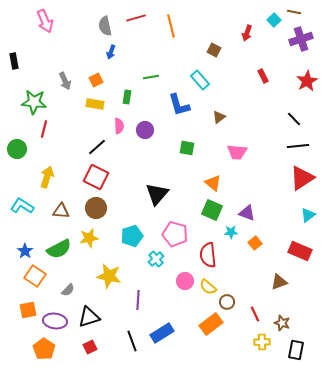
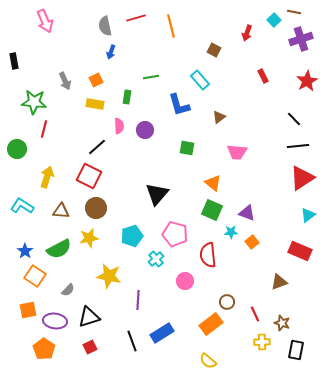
red square at (96, 177): moved 7 px left, 1 px up
orange square at (255, 243): moved 3 px left, 1 px up
yellow semicircle at (208, 287): moved 74 px down
